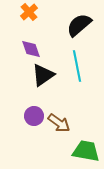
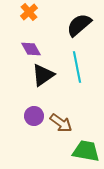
purple diamond: rotated 10 degrees counterclockwise
cyan line: moved 1 px down
brown arrow: moved 2 px right
